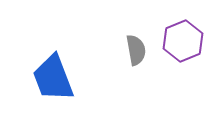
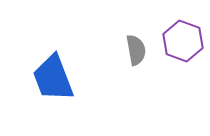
purple hexagon: rotated 18 degrees counterclockwise
